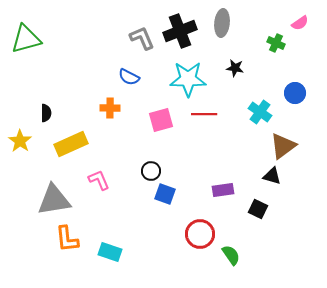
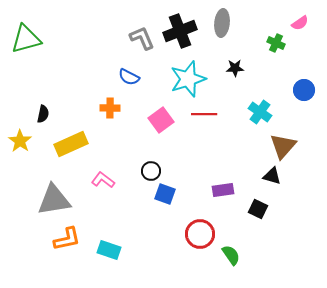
black star: rotated 12 degrees counterclockwise
cyan star: rotated 18 degrees counterclockwise
blue circle: moved 9 px right, 3 px up
black semicircle: moved 3 px left, 1 px down; rotated 12 degrees clockwise
pink square: rotated 20 degrees counterclockwise
brown triangle: rotated 12 degrees counterclockwise
pink L-shape: moved 4 px right; rotated 30 degrees counterclockwise
orange L-shape: rotated 96 degrees counterclockwise
cyan rectangle: moved 1 px left, 2 px up
